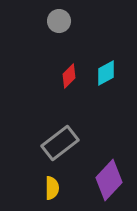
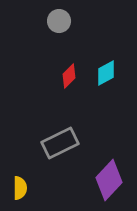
gray rectangle: rotated 12 degrees clockwise
yellow semicircle: moved 32 px left
